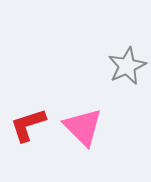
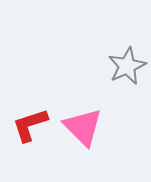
red L-shape: moved 2 px right
